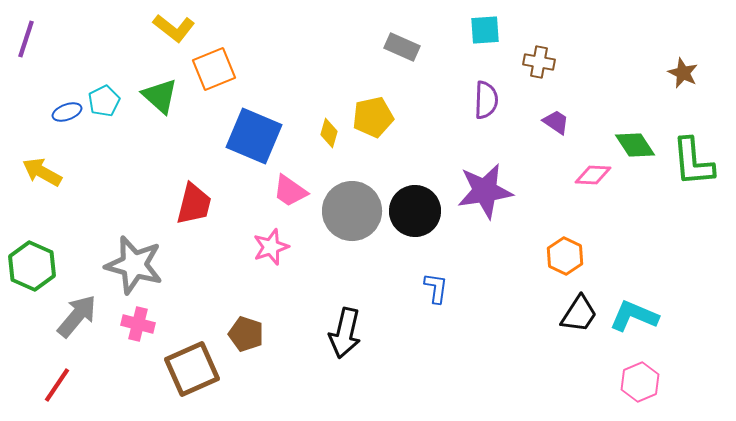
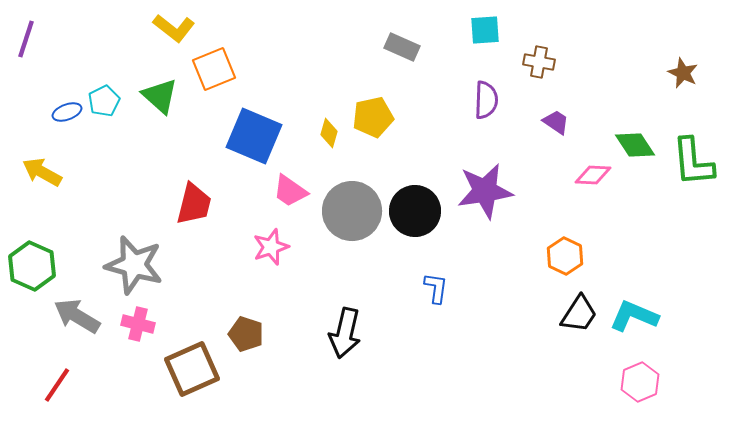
gray arrow: rotated 99 degrees counterclockwise
